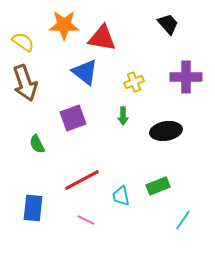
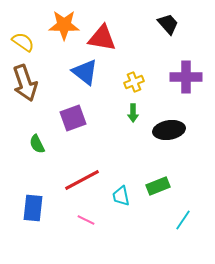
green arrow: moved 10 px right, 3 px up
black ellipse: moved 3 px right, 1 px up
